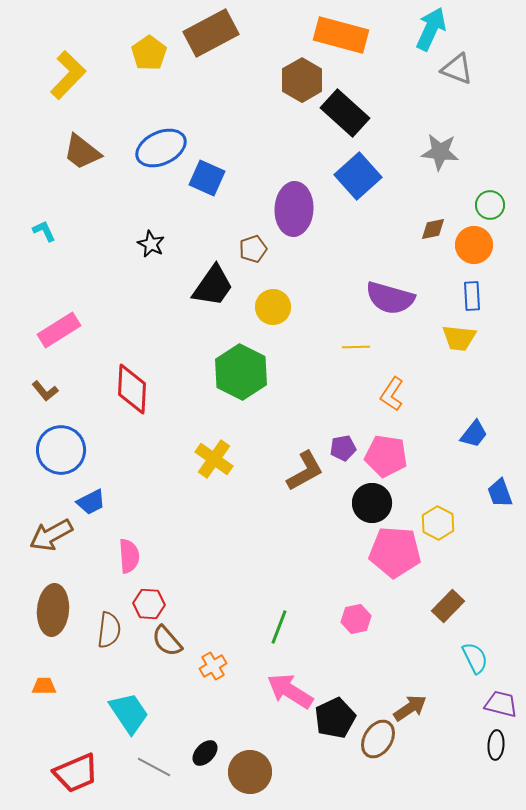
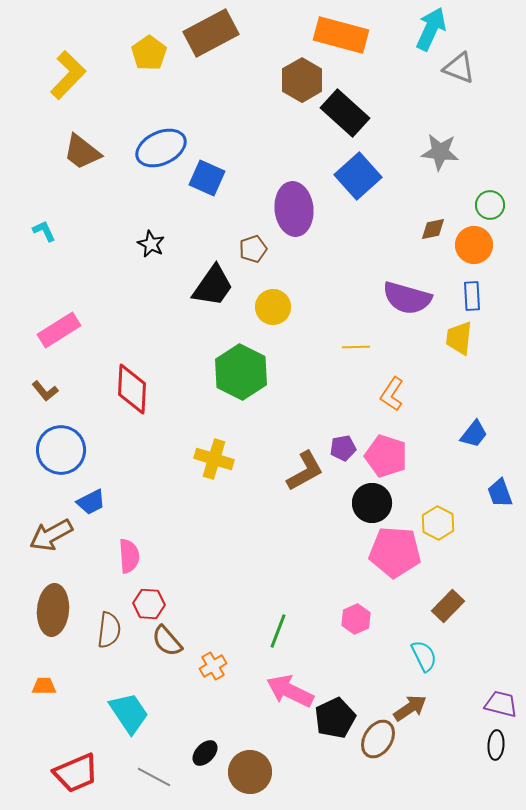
gray triangle at (457, 69): moved 2 px right, 1 px up
purple ellipse at (294, 209): rotated 9 degrees counterclockwise
purple semicircle at (390, 298): moved 17 px right
yellow trapezoid at (459, 338): rotated 90 degrees clockwise
pink pentagon at (386, 456): rotated 9 degrees clockwise
yellow cross at (214, 459): rotated 18 degrees counterclockwise
pink hexagon at (356, 619): rotated 12 degrees counterclockwise
green line at (279, 627): moved 1 px left, 4 px down
cyan semicircle at (475, 658): moved 51 px left, 2 px up
pink arrow at (290, 691): rotated 6 degrees counterclockwise
gray line at (154, 767): moved 10 px down
